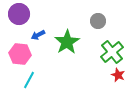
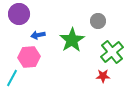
blue arrow: rotated 16 degrees clockwise
green star: moved 5 px right, 2 px up
pink hexagon: moved 9 px right, 3 px down; rotated 10 degrees counterclockwise
red star: moved 15 px left, 1 px down; rotated 24 degrees counterclockwise
cyan line: moved 17 px left, 2 px up
